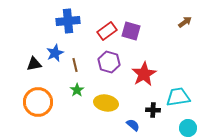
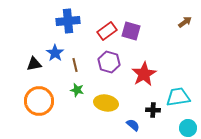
blue star: rotated 12 degrees counterclockwise
green star: rotated 24 degrees counterclockwise
orange circle: moved 1 px right, 1 px up
